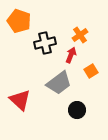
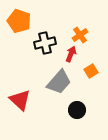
red arrow: moved 1 px up
gray trapezoid: moved 1 px up; rotated 12 degrees counterclockwise
